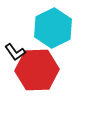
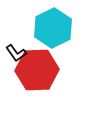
black L-shape: moved 1 px right, 1 px down
